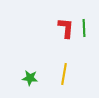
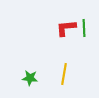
red L-shape: rotated 100 degrees counterclockwise
